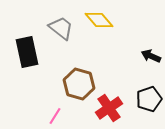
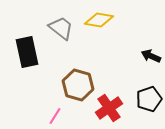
yellow diamond: rotated 40 degrees counterclockwise
brown hexagon: moved 1 px left, 1 px down
